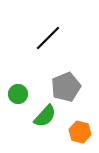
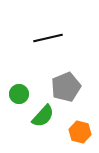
black line: rotated 32 degrees clockwise
green circle: moved 1 px right
green semicircle: moved 2 px left
